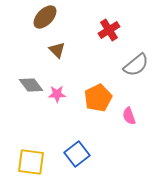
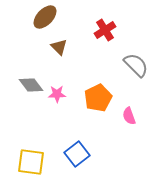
red cross: moved 4 px left
brown triangle: moved 2 px right, 3 px up
gray semicircle: rotated 96 degrees counterclockwise
